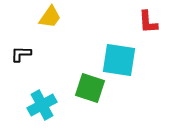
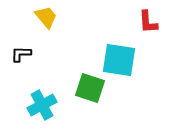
yellow trapezoid: moved 4 px left; rotated 75 degrees counterclockwise
